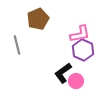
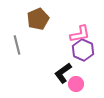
pink circle: moved 3 px down
